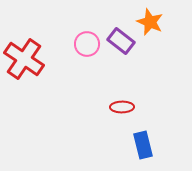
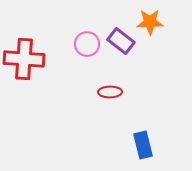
orange star: rotated 24 degrees counterclockwise
red cross: rotated 30 degrees counterclockwise
red ellipse: moved 12 px left, 15 px up
